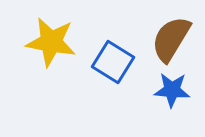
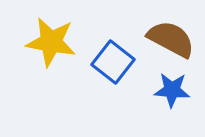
brown semicircle: rotated 87 degrees clockwise
blue square: rotated 6 degrees clockwise
